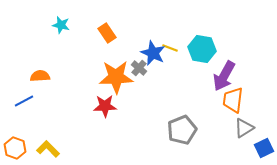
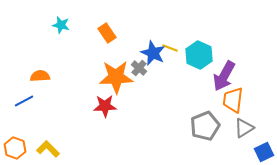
cyan hexagon: moved 3 px left, 6 px down; rotated 16 degrees clockwise
gray pentagon: moved 23 px right, 4 px up
blue square: moved 4 px down
